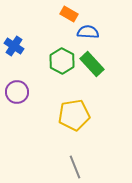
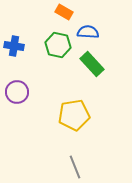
orange rectangle: moved 5 px left, 2 px up
blue cross: rotated 24 degrees counterclockwise
green hexagon: moved 4 px left, 16 px up; rotated 15 degrees counterclockwise
